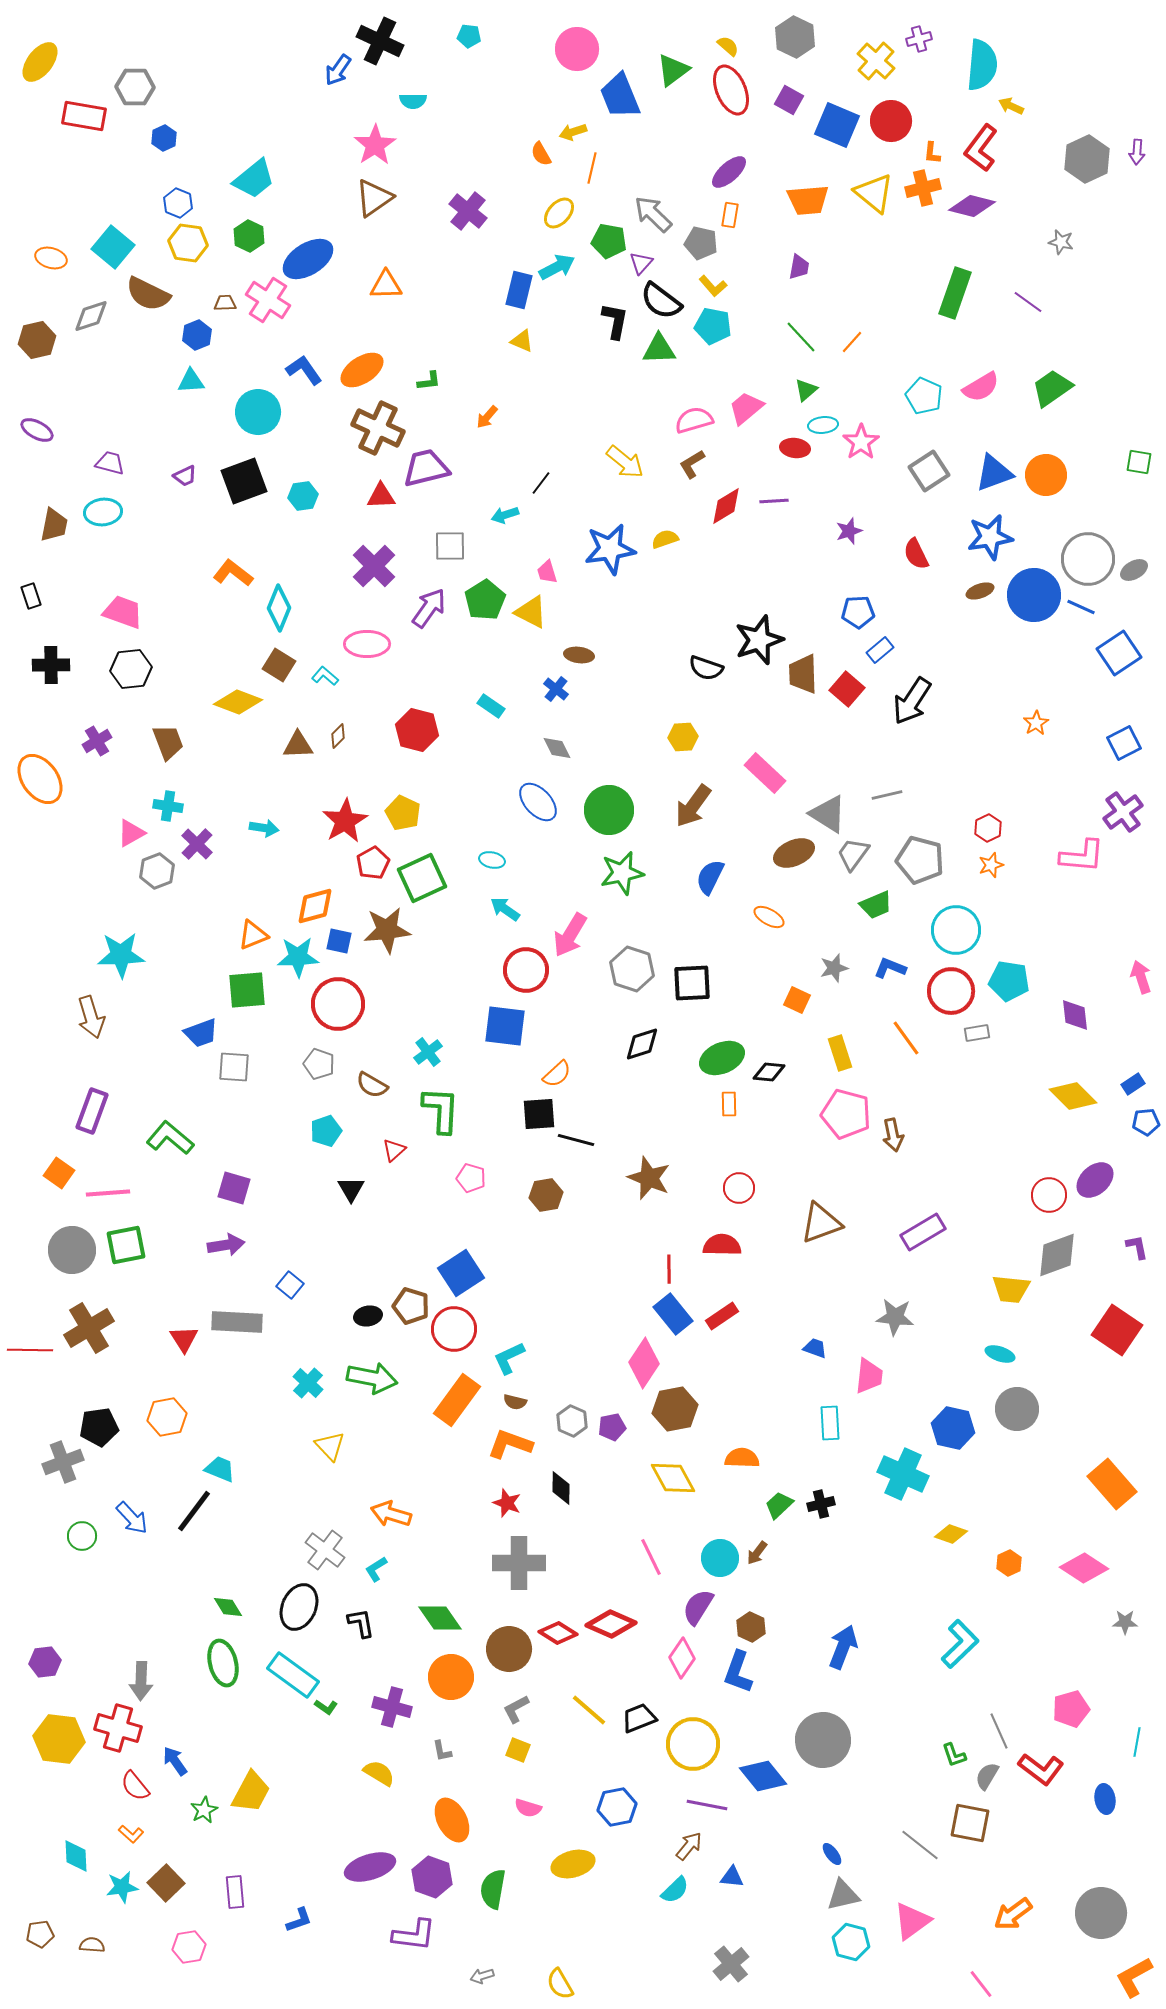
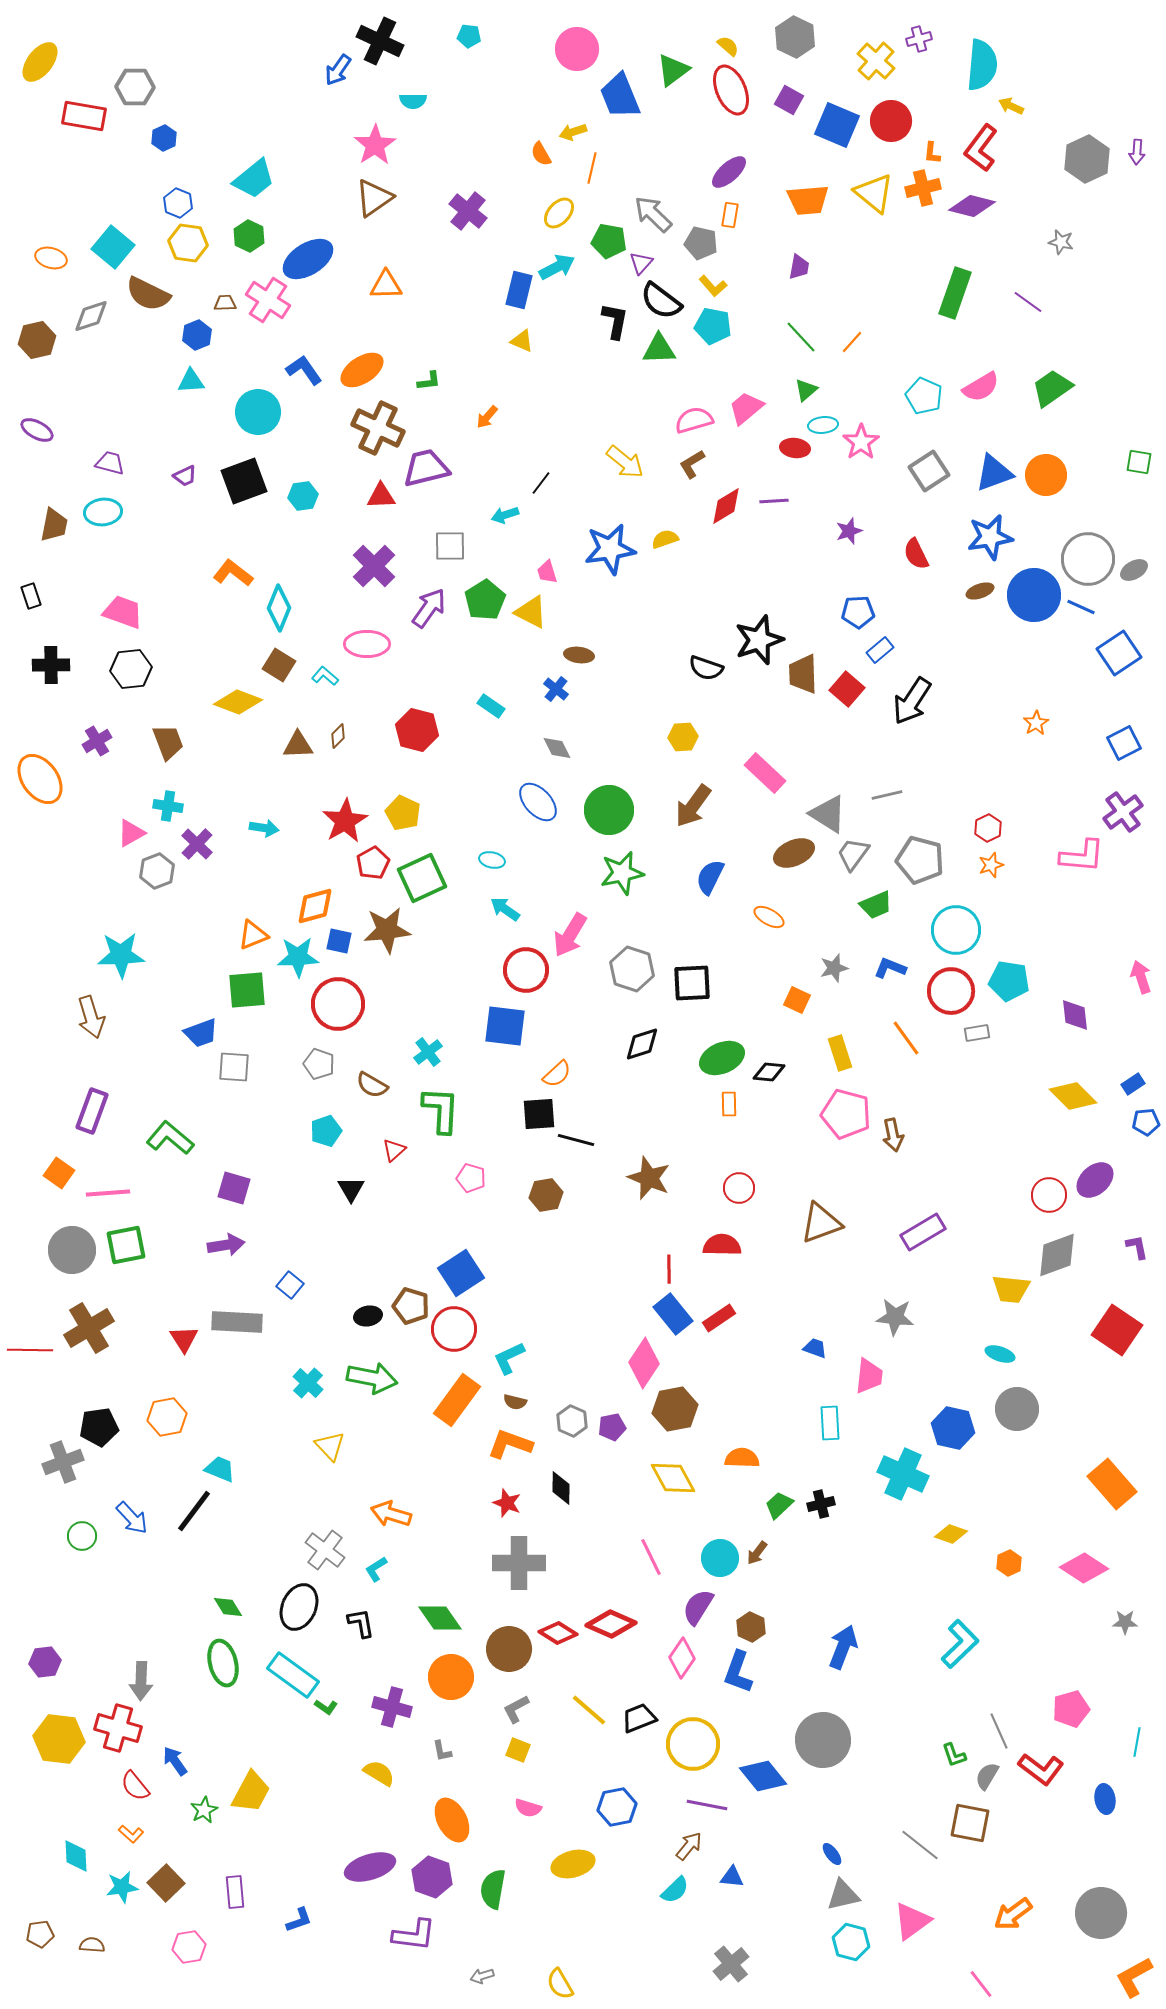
red rectangle at (722, 1316): moved 3 px left, 2 px down
